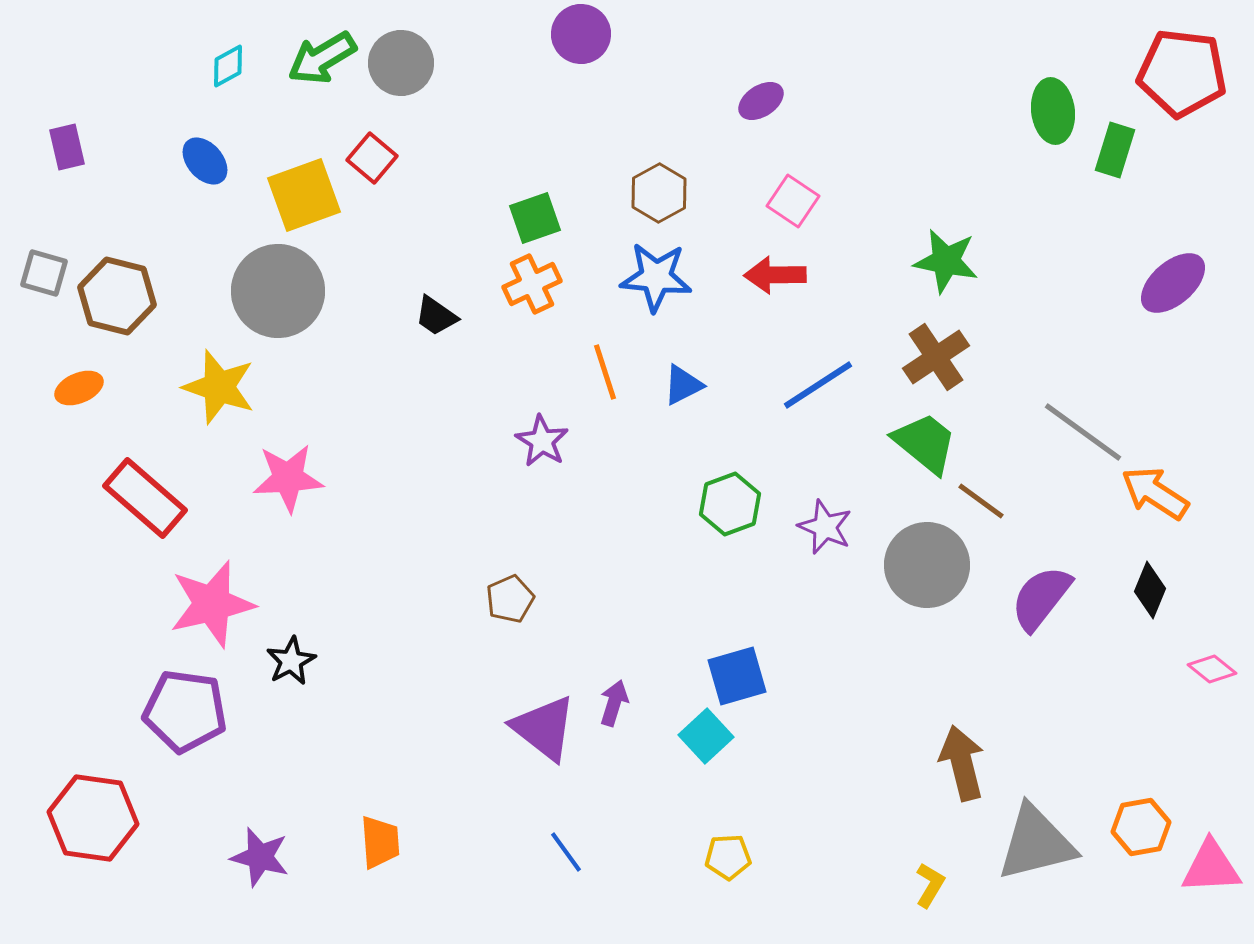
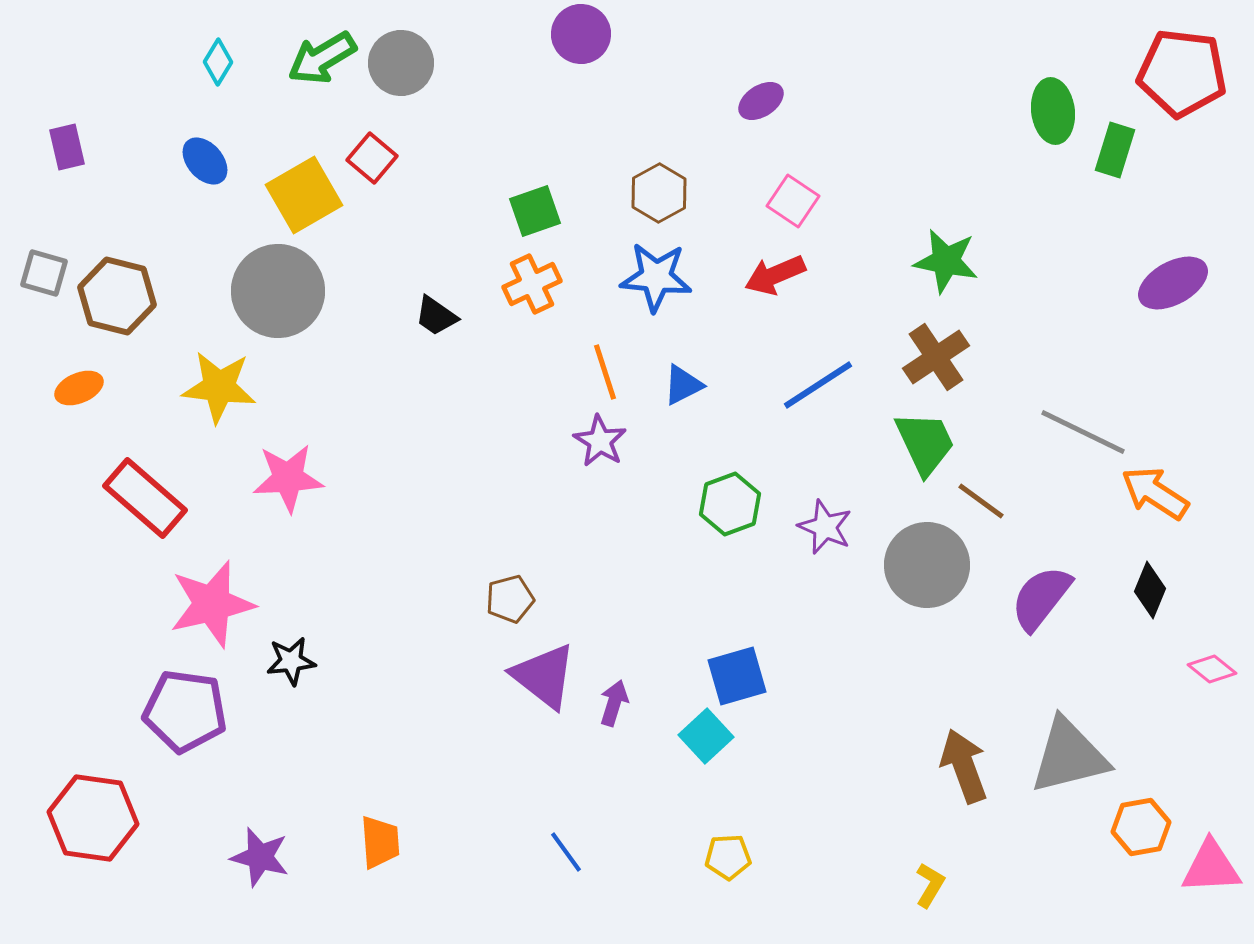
cyan diamond at (228, 66): moved 10 px left, 4 px up; rotated 30 degrees counterclockwise
yellow square at (304, 195): rotated 10 degrees counterclockwise
green square at (535, 218): moved 7 px up
red arrow at (775, 275): rotated 22 degrees counterclockwise
purple ellipse at (1173, 283): rotated 12 degrees clockwise
yellow star at (219, 387): rotated 12 degrees counterclockwise
gray line at (1083, 432): rotated 10 degrees counterclockwise
purple star at (542, 441): moved 58 px right
green trapezoid at (925, 443): rotated 26 degrees clockwise
brown pentagon at (510, 599): rotated 9 degrees clockwise
black star at (291, 661): rotated 21 degrees clockwise
purple triangle at (544, 728): moved 52 px up
brown arrow at (962, 763): moved 2 px right, 3 px down; rotated 6 degrees counterclockwise
gray triangle at (1036, 843): moved 33 px right, 87 px up
